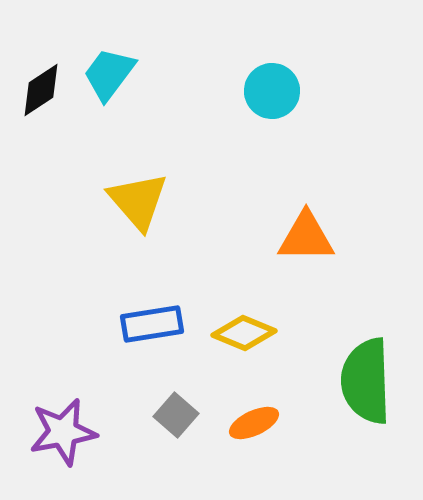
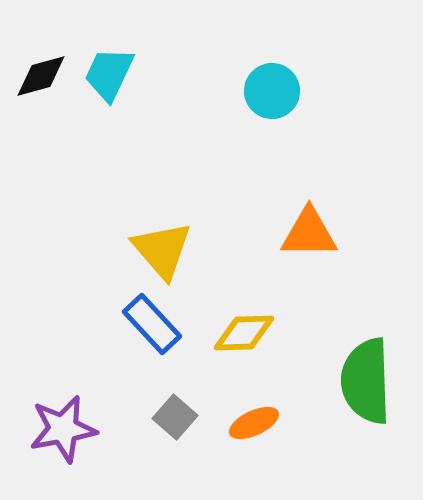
cyan trapezoid: rotated 12 degrees counterclockwise
black diamond: moved 14 px up; rotated 18 degrees clockwise
yellow triangle: moved 24 px right, 49 px down
orange triangle: moved 3 px right, 4 px up
blue rectangle: rotated 56 degrees clockwise
yellow diamond: rotated 24 degrees counterclockwise
gray square: moved 1 px left, 2 px down
purple star: moved 3 px up
